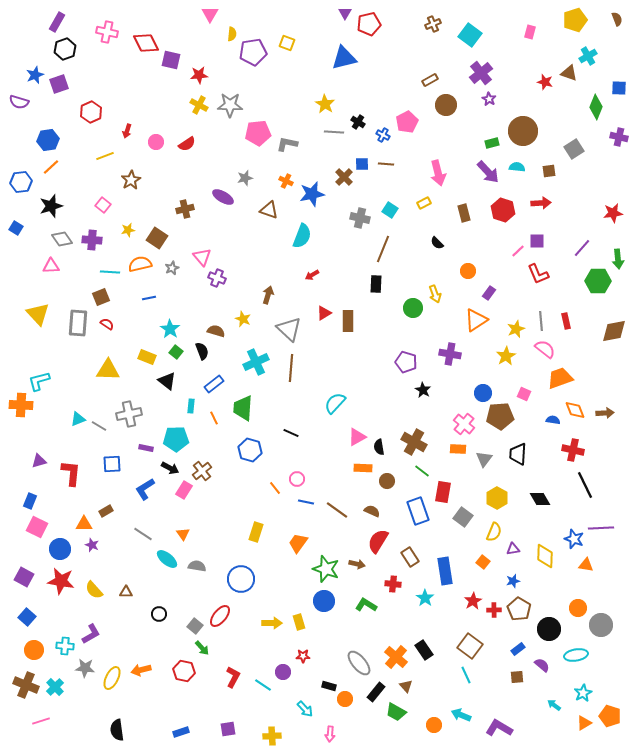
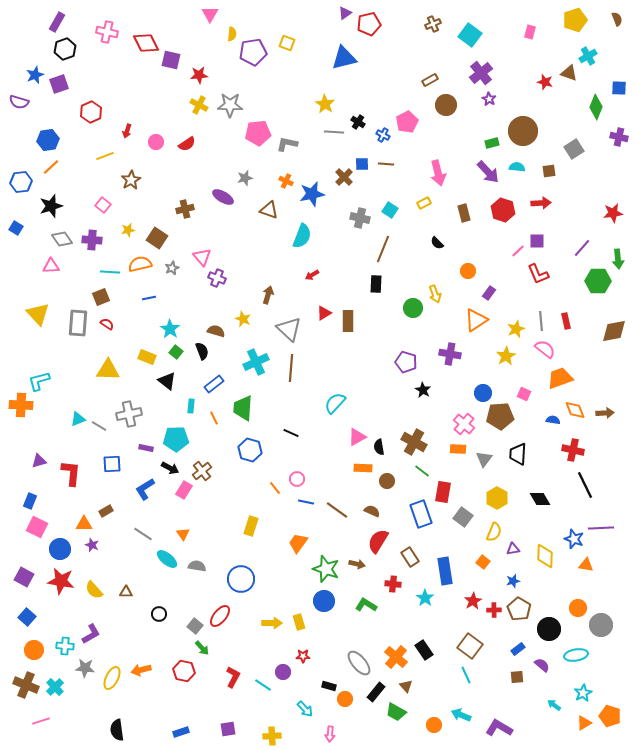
purple triangle at (345, 13): rotated 24 degrees clockwise
blue rectangle at (418, 511): moved 3 px right, 3 px down
yellow rectangle at (256, 532): moved 5 px left, 6 px up
